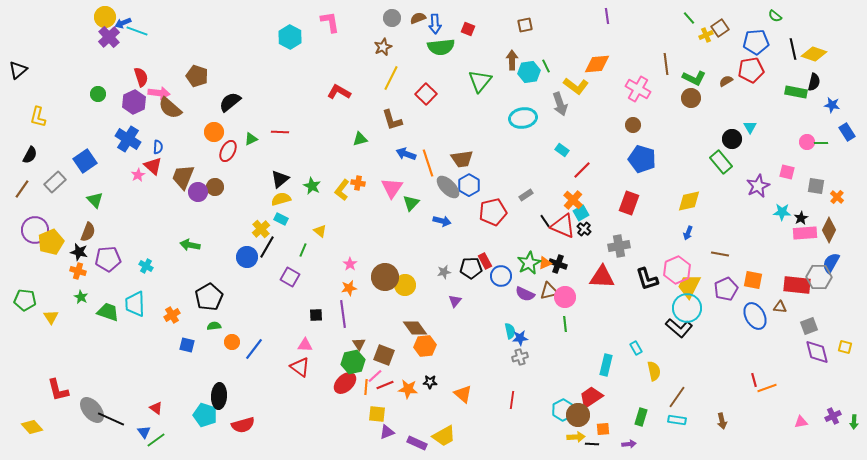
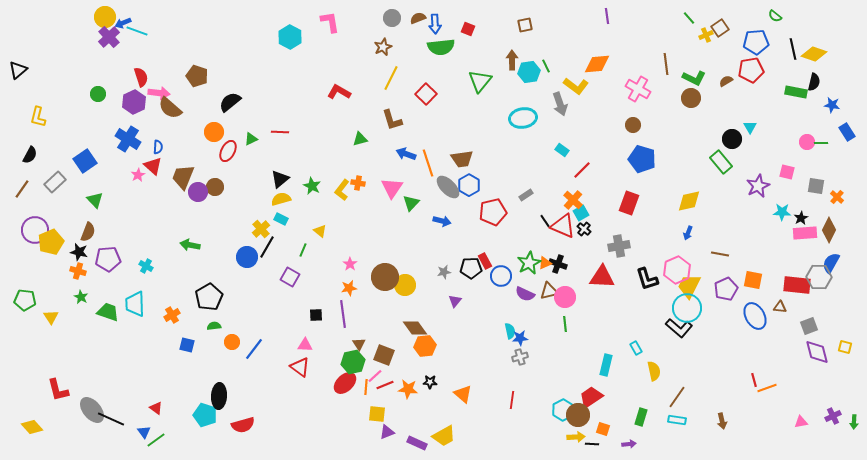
orange square at (603, 429): rotated 24 degrees clockwise
